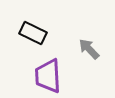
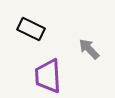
black rectangle: moved 2 px left, 4 px up
